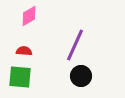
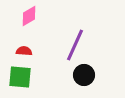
black circle: moved 3 px right, 1 px up
